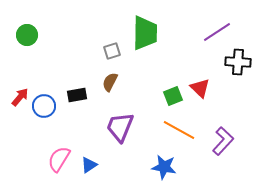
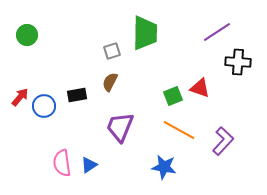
red triangle: rotated 25 degrees counterclockwise
pink semicircle: moved 3 px right, 4 px down; rotated 40 degrees counterclockwise
